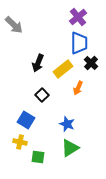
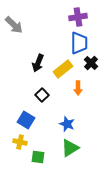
purple cross: rotated 30 degrees clockwise
orange arrow: rotated 24 degrees counterclockwise
